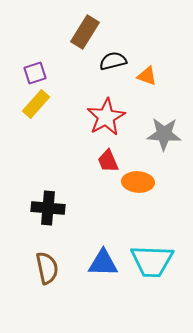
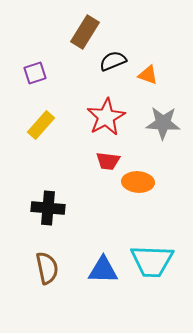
black semicircle: rotated 8 degrees counterclockwise
orange triangle: moved 1 px right, 1 px up
yellow rectangle: moved 5 px right, 21 px down
gray star: moved 1 px left, 11 px up
red trapezoid: rotated 60 degrees counterclockwise
blue triangle: moved 7 px down
